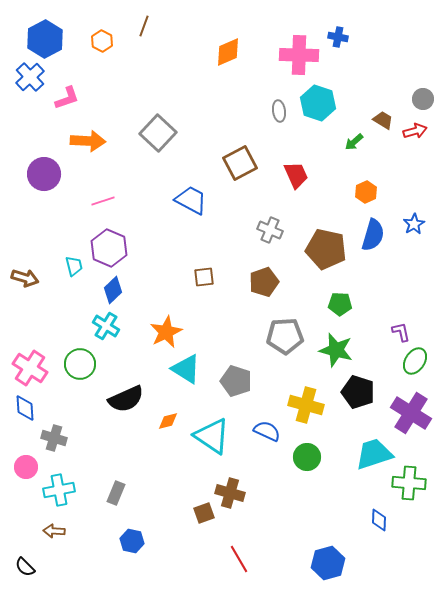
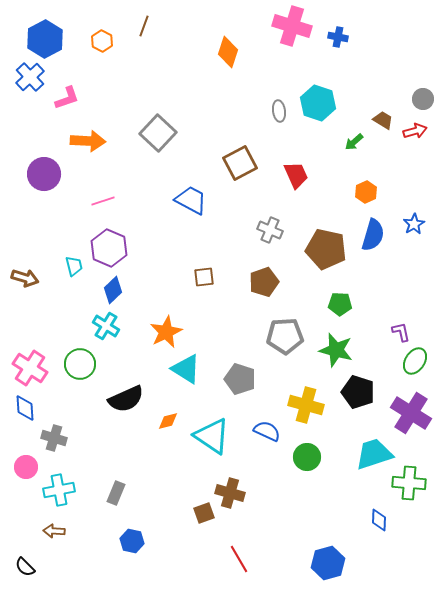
orange diamond at (228, 52): rotated 48 degrees counterclockwise
pink cross at (299, 55): moved 7 px left, 29 px up; rotated 15 degrees clockwise
gray pentagon at (236, 381): moved 4 px right, 2 px up
